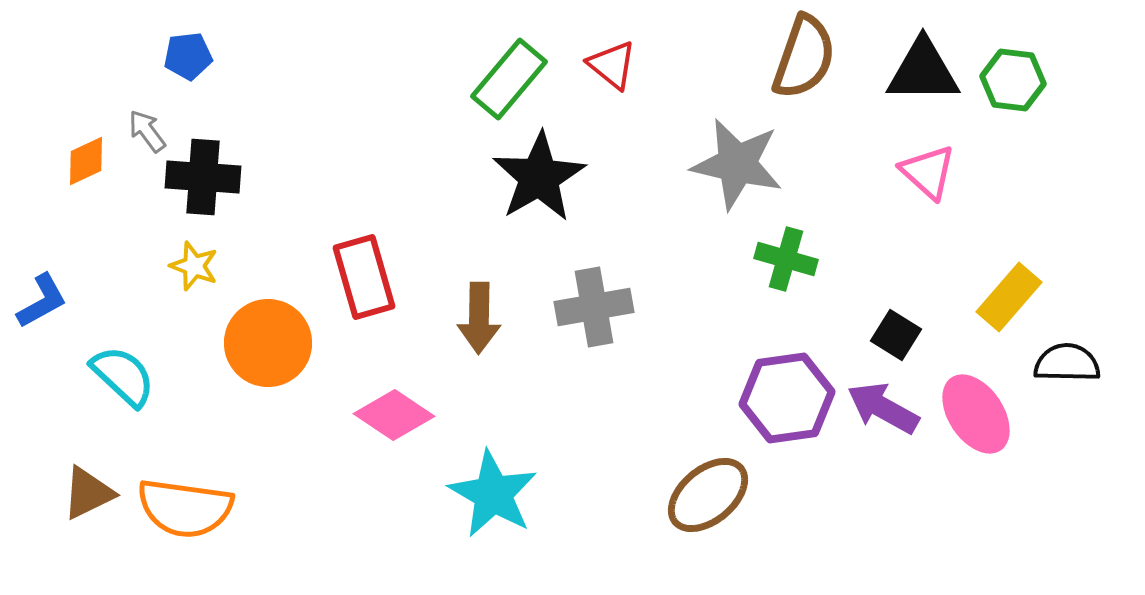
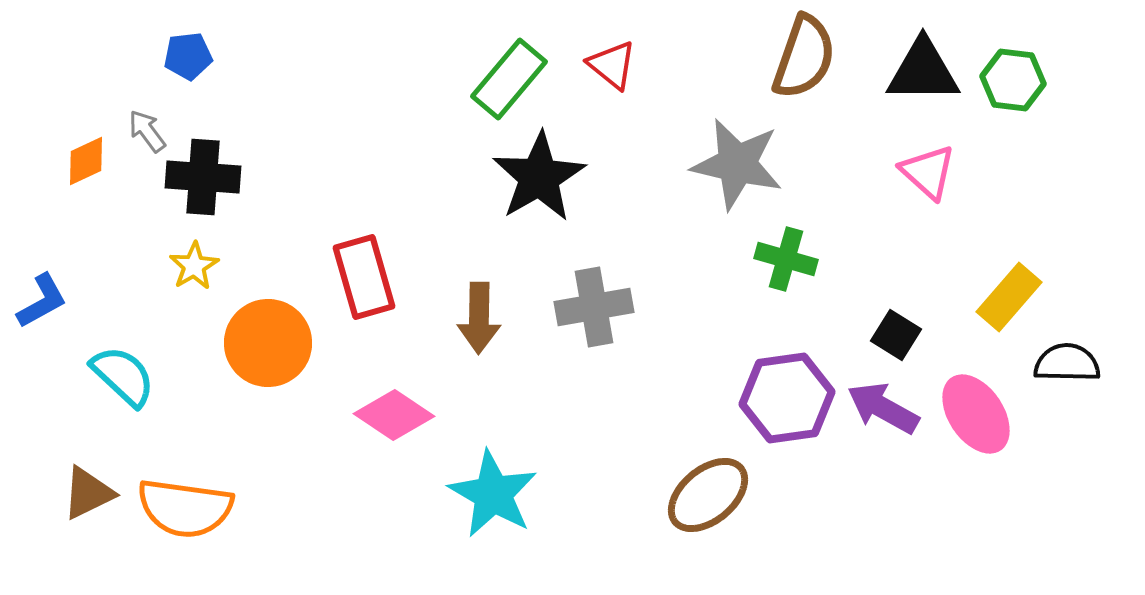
yellow star: rotated 21 degrees clockwise
